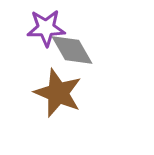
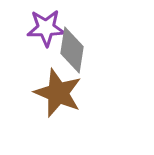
gray diamond: rotated 39 degrees clockwise
